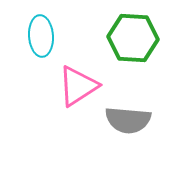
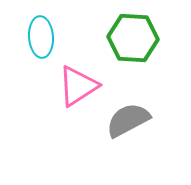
cyan ellipse: moved 1 px down
gray semicircle: rotated 147 degrees clockwise
